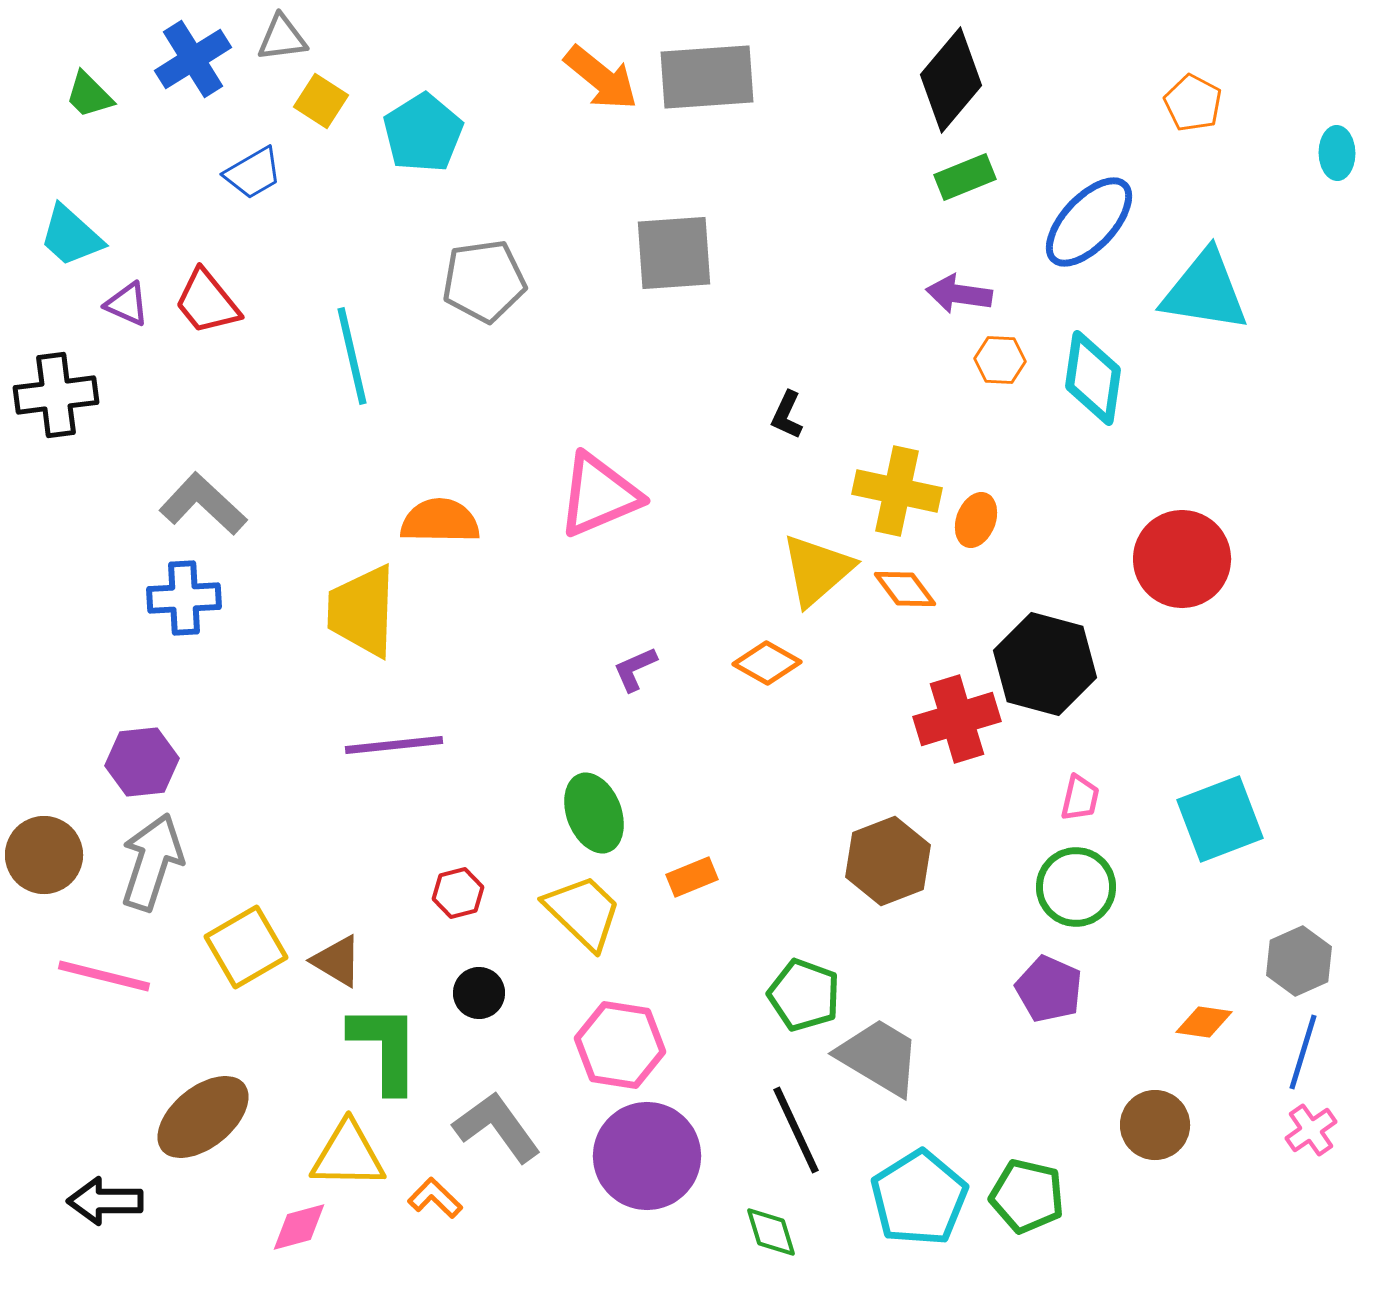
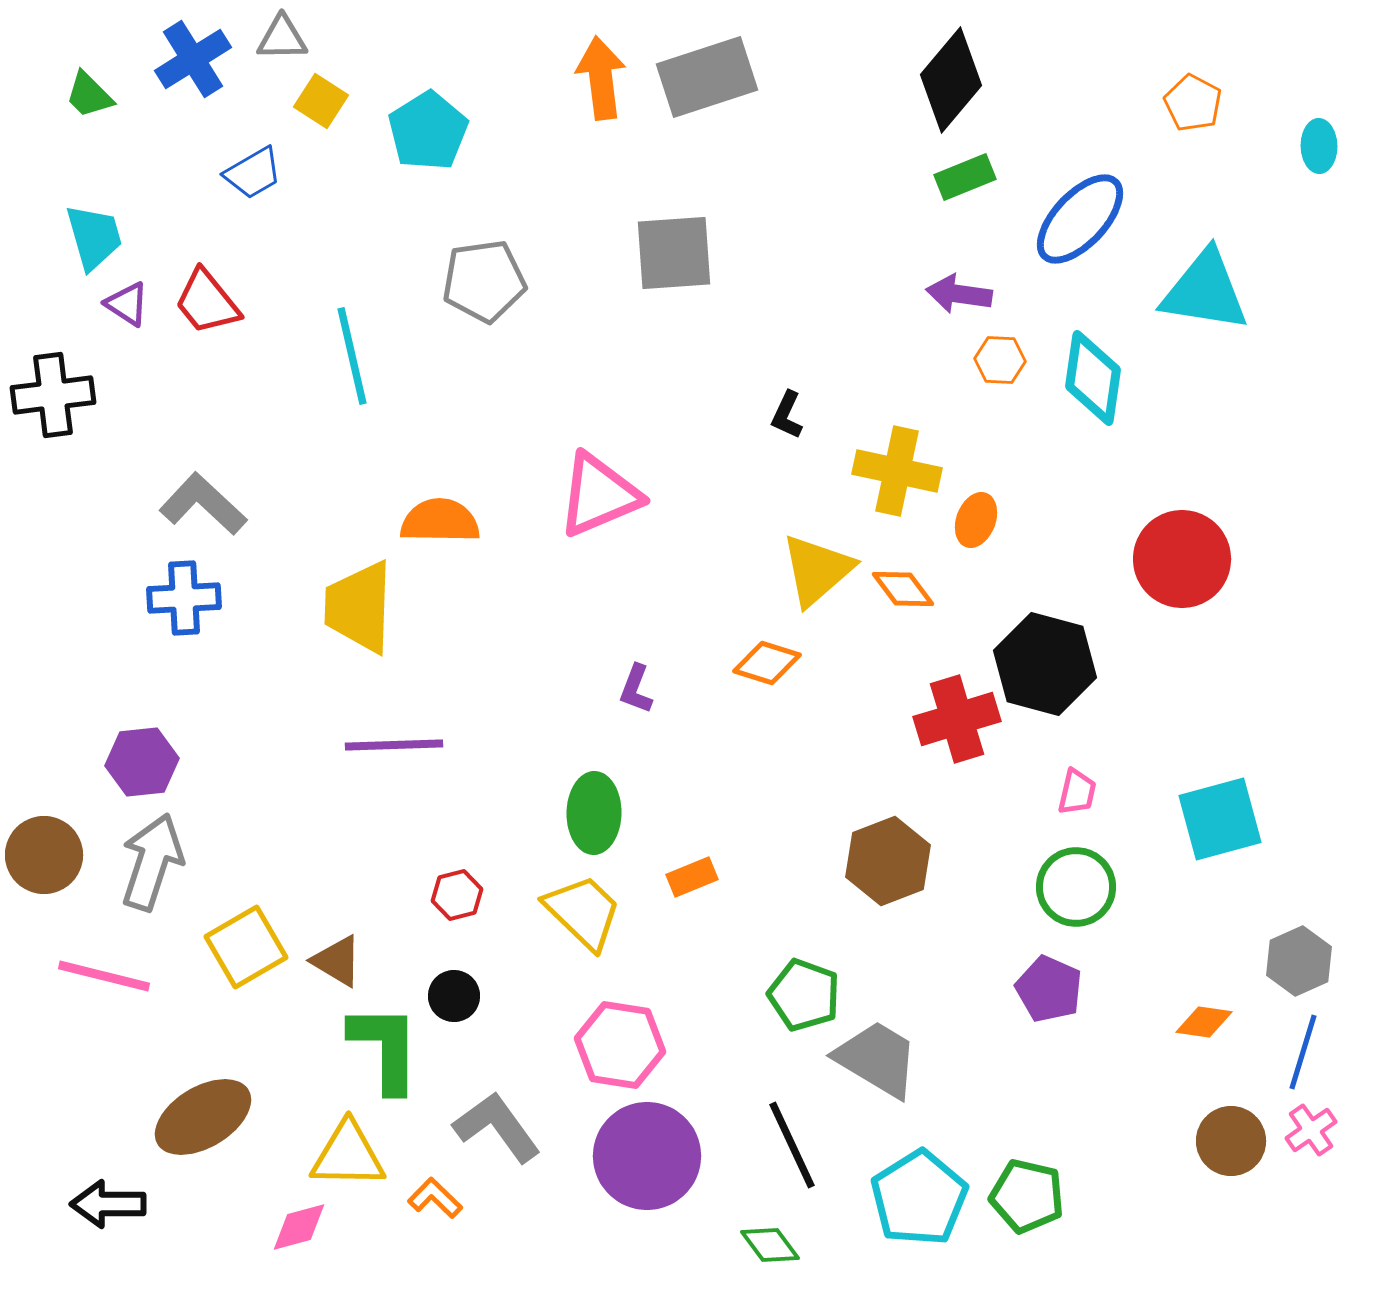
gray triangle at (282, 38): rotated 6 degrees clockwise
gray rectangle at (707, 77): rotated 14 degrees counterclockwise
orange arrow at (601, 78): rotated 136 degrees counterclockwise
cyan pentagon at (423, 133): moved 5 px right, 2 px up
cyan ellipse at (1337, 153): moved 18 px left, 7 px up
blue ellipse at (1089, 222): moved 9 px left, 3 px up
cyan trapezoid at (71, 236): moved 23 px right, 1 px down; rotated 148 degrees counterclockwise
purple triangle at (127, 304): rotated 9 degrees clockwise
black cross at (56, 395): moved 3 px left
yellow cross at (897, 491): moved 20 px up
orange diamond at (905, 589): moved 2 px left
yellow trapezoid at (362, 611): moved 3 px left, 4 px up
orange diamond at (767, 663): rotated 12 degrees counterclockwise
purple L-shape at (635, 669): moved 1 px right, 20 px down; rotated 45 degrees counterclockwise
purple line at (394, 745): rotated 4 degrees clockwise
pink trapezoid at (1080, 798): moved 3 px left, 6 px up
green ellipse at (594, 813): rotated 22 degrees clockwise
cyan square at (1220, 819): rotated 6 degrees clockwise
red hexagon at (458, 893): moved 1 px left, 2 px down
black circle at (479, 993): moved 25 px left, 3 px down
gray trapezoid at (879, 1057): moved 2 px left, 2 px down
brown ellipse at (203, 1117): rotated 8 degrees clockwise
brown circle at (1155, 1125): moved 76 px right, 16 px down
black line at (796, 1130): moved 4 px left, 15 px down
black arrow at (105, 1201): moved 3 px right, 3 px down
green diamond at (771, 1232): moved 1 px left, 13 px down; rotated 20 degrees counterclockwise
